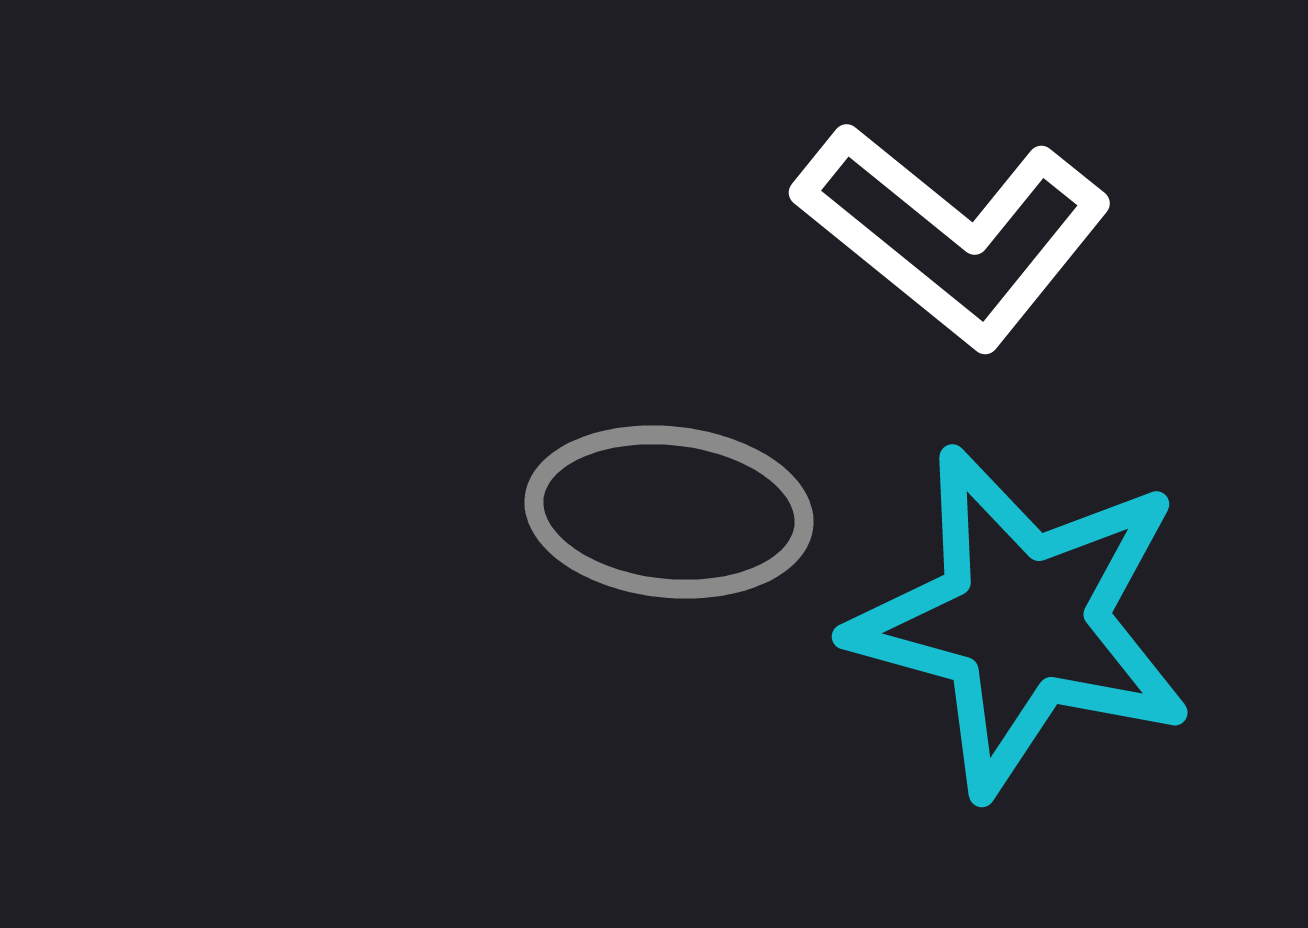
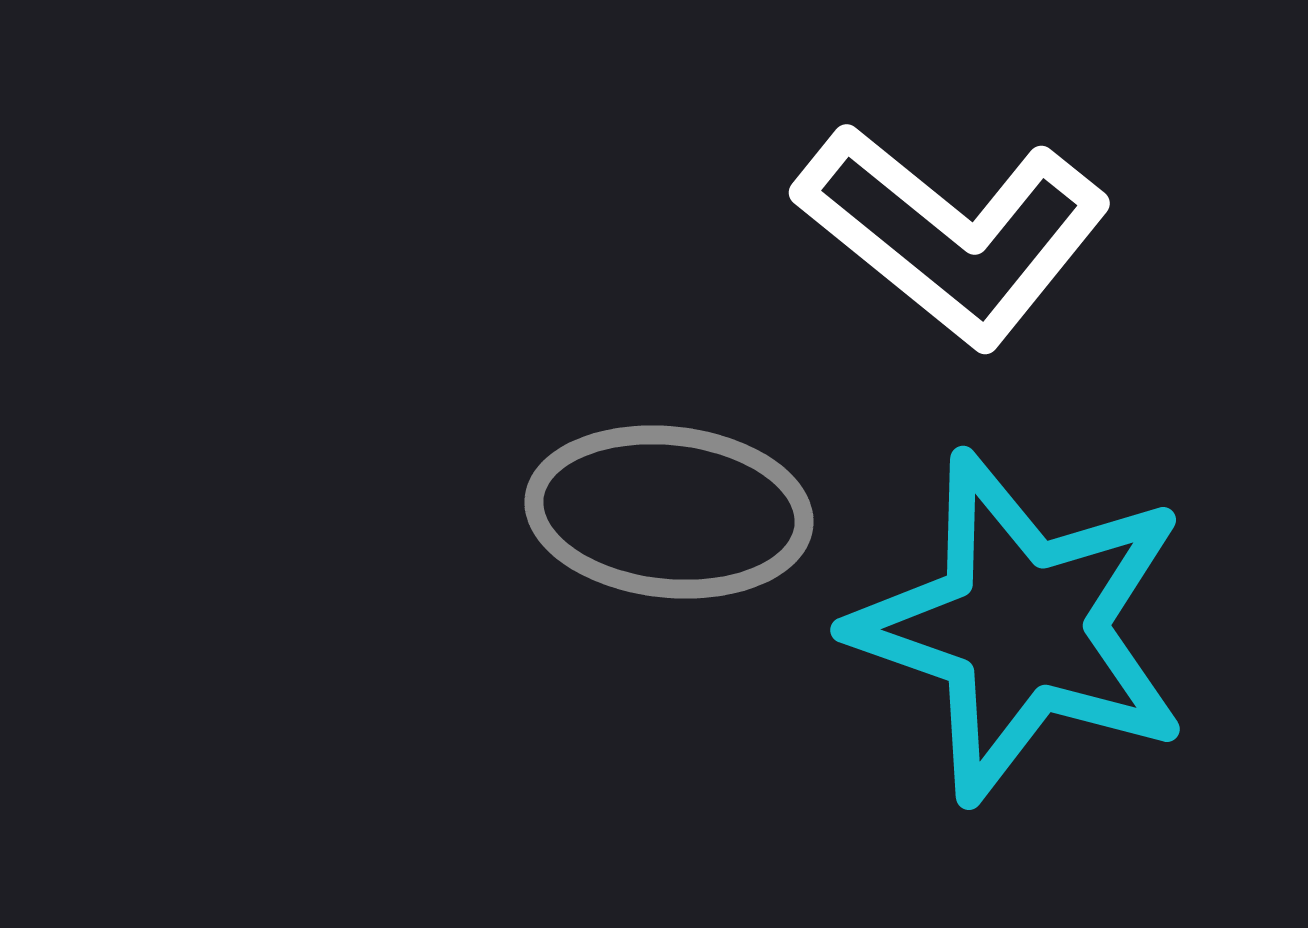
cyan star: moved 1 px left, 6 px down; rotated 4 degrees clockwise
